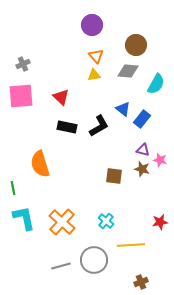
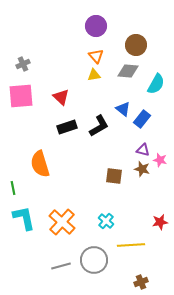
purple circle: moved 4 px right, 1 px down
black rectangle: rotated 30 degrees counterclockwise
